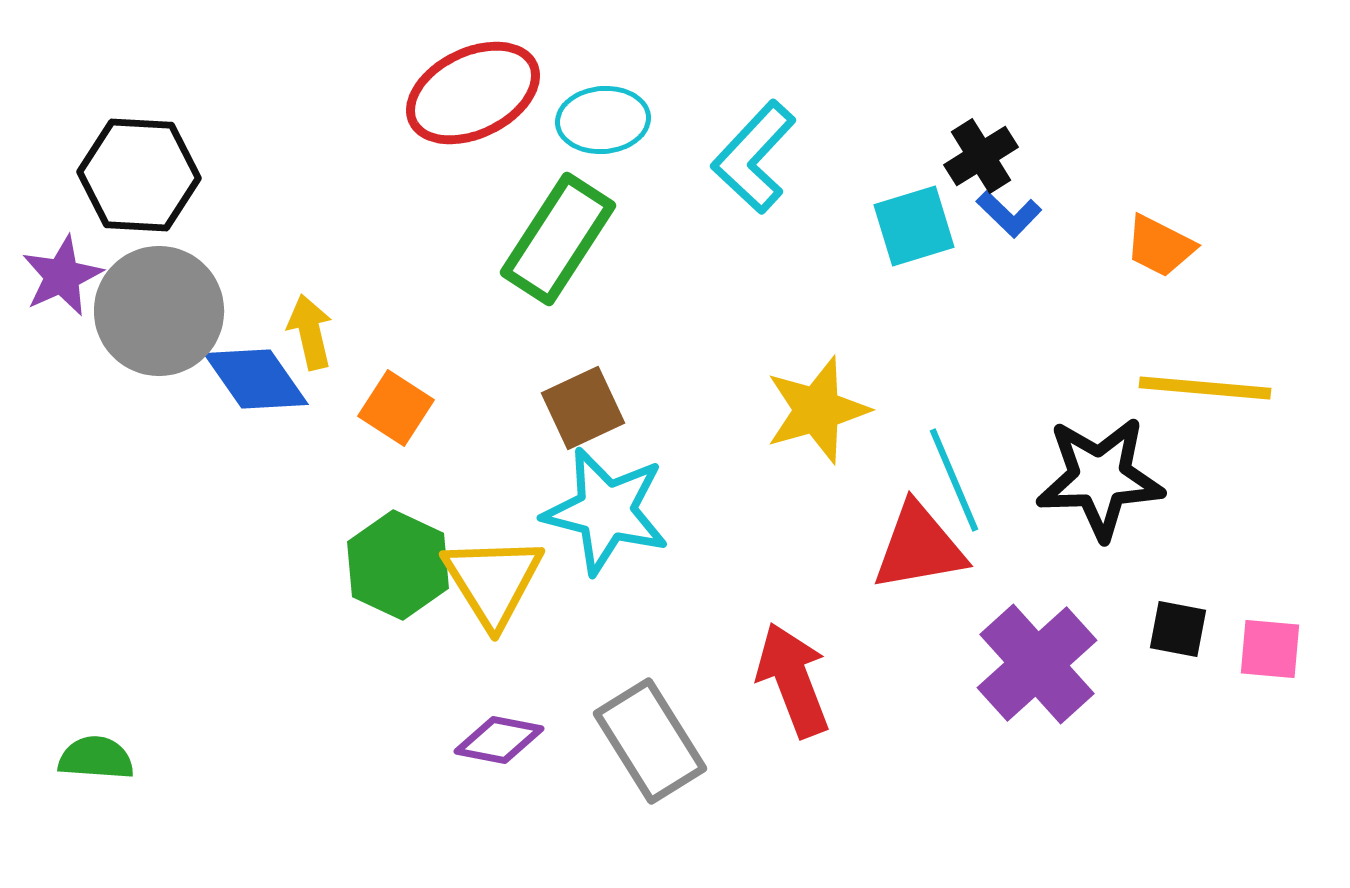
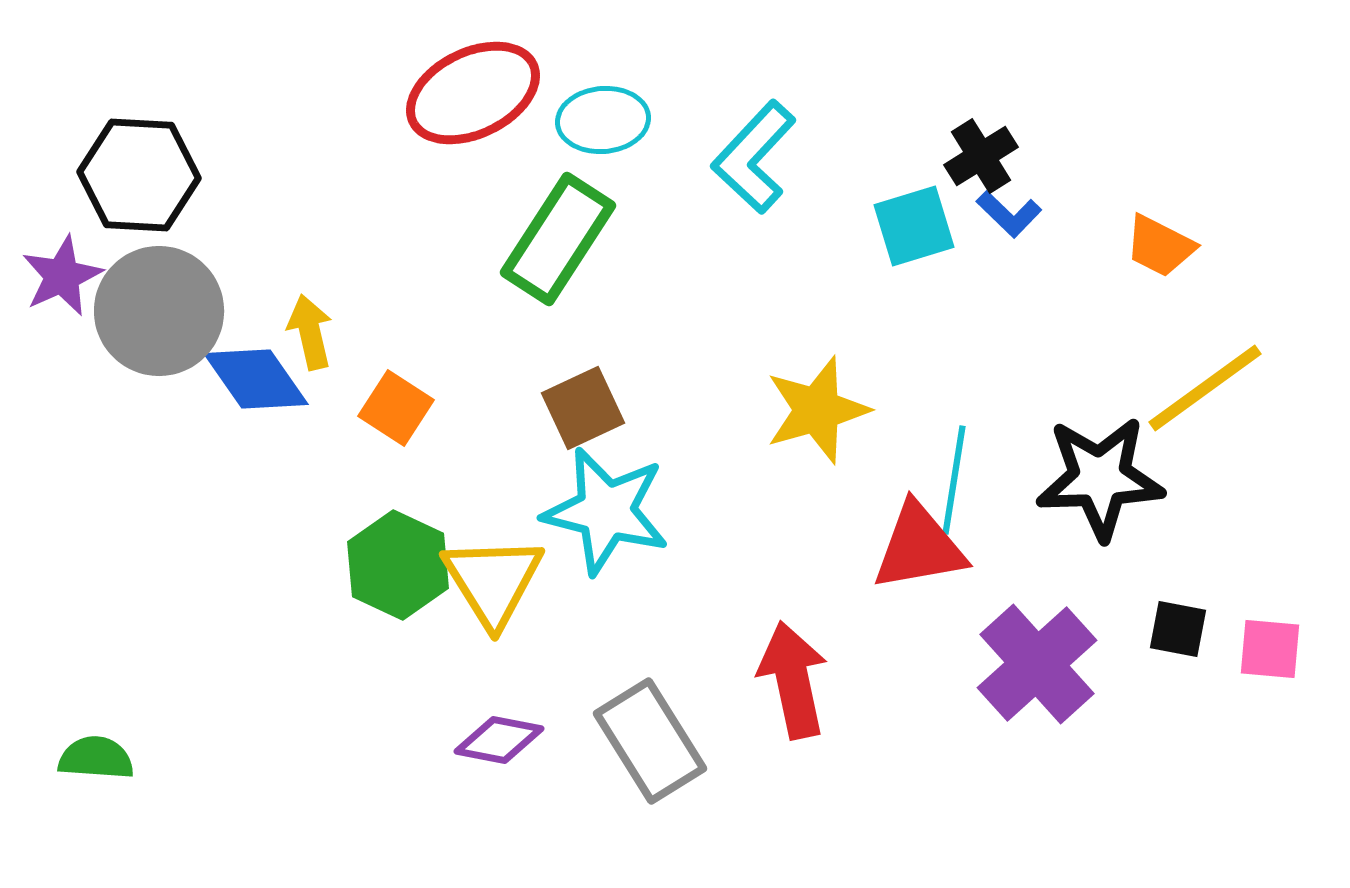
yellow line: rotated 41 degrees counterclockwise
cyan line: rotated 32 degrees clockwise
red arrow: rotated 9 degrees clockwise
